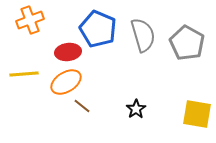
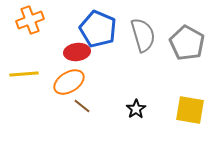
red ellipse: moved 9 px right
orange ellipse: moved 3 px right
yellow square: moved 7 px left, 4 px up
